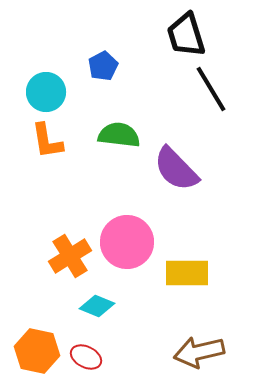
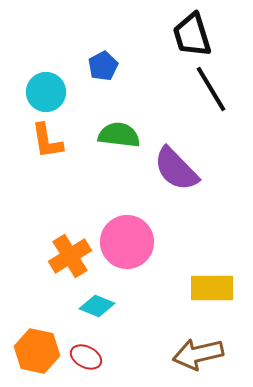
black trapezoid: moved 6 px right
yellow rectangle: moved 25 px right, 15 px down
brown arrow: moved 1 px left, 2 px down
